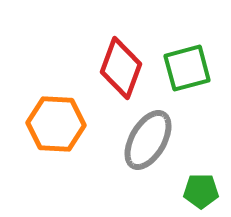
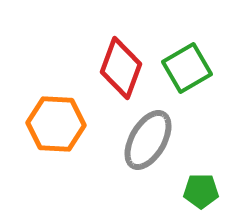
green square: rotated 15 degrees counterclockwise
